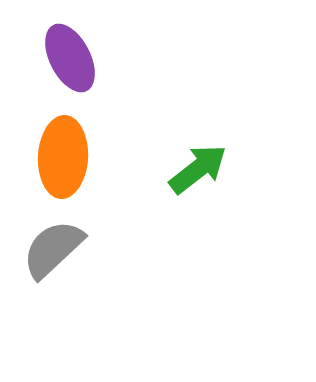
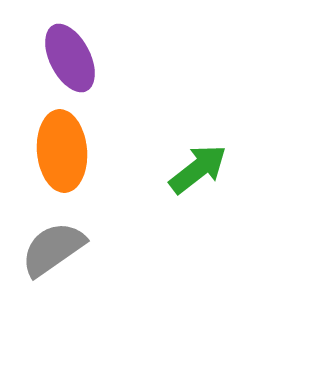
orange ellipse: moved 1 px left, 6 px up; rotated 8 degrees counterclockwise
gray semicircle: rotated 8 degrees clockwise
